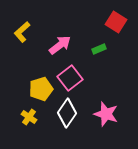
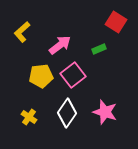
pink square: moved 3 px right, 3 px up
yellow pentagon: moved 13 px up; rotated 10 degrees clockwise
pink star: moved 1 px left, 2 px up
